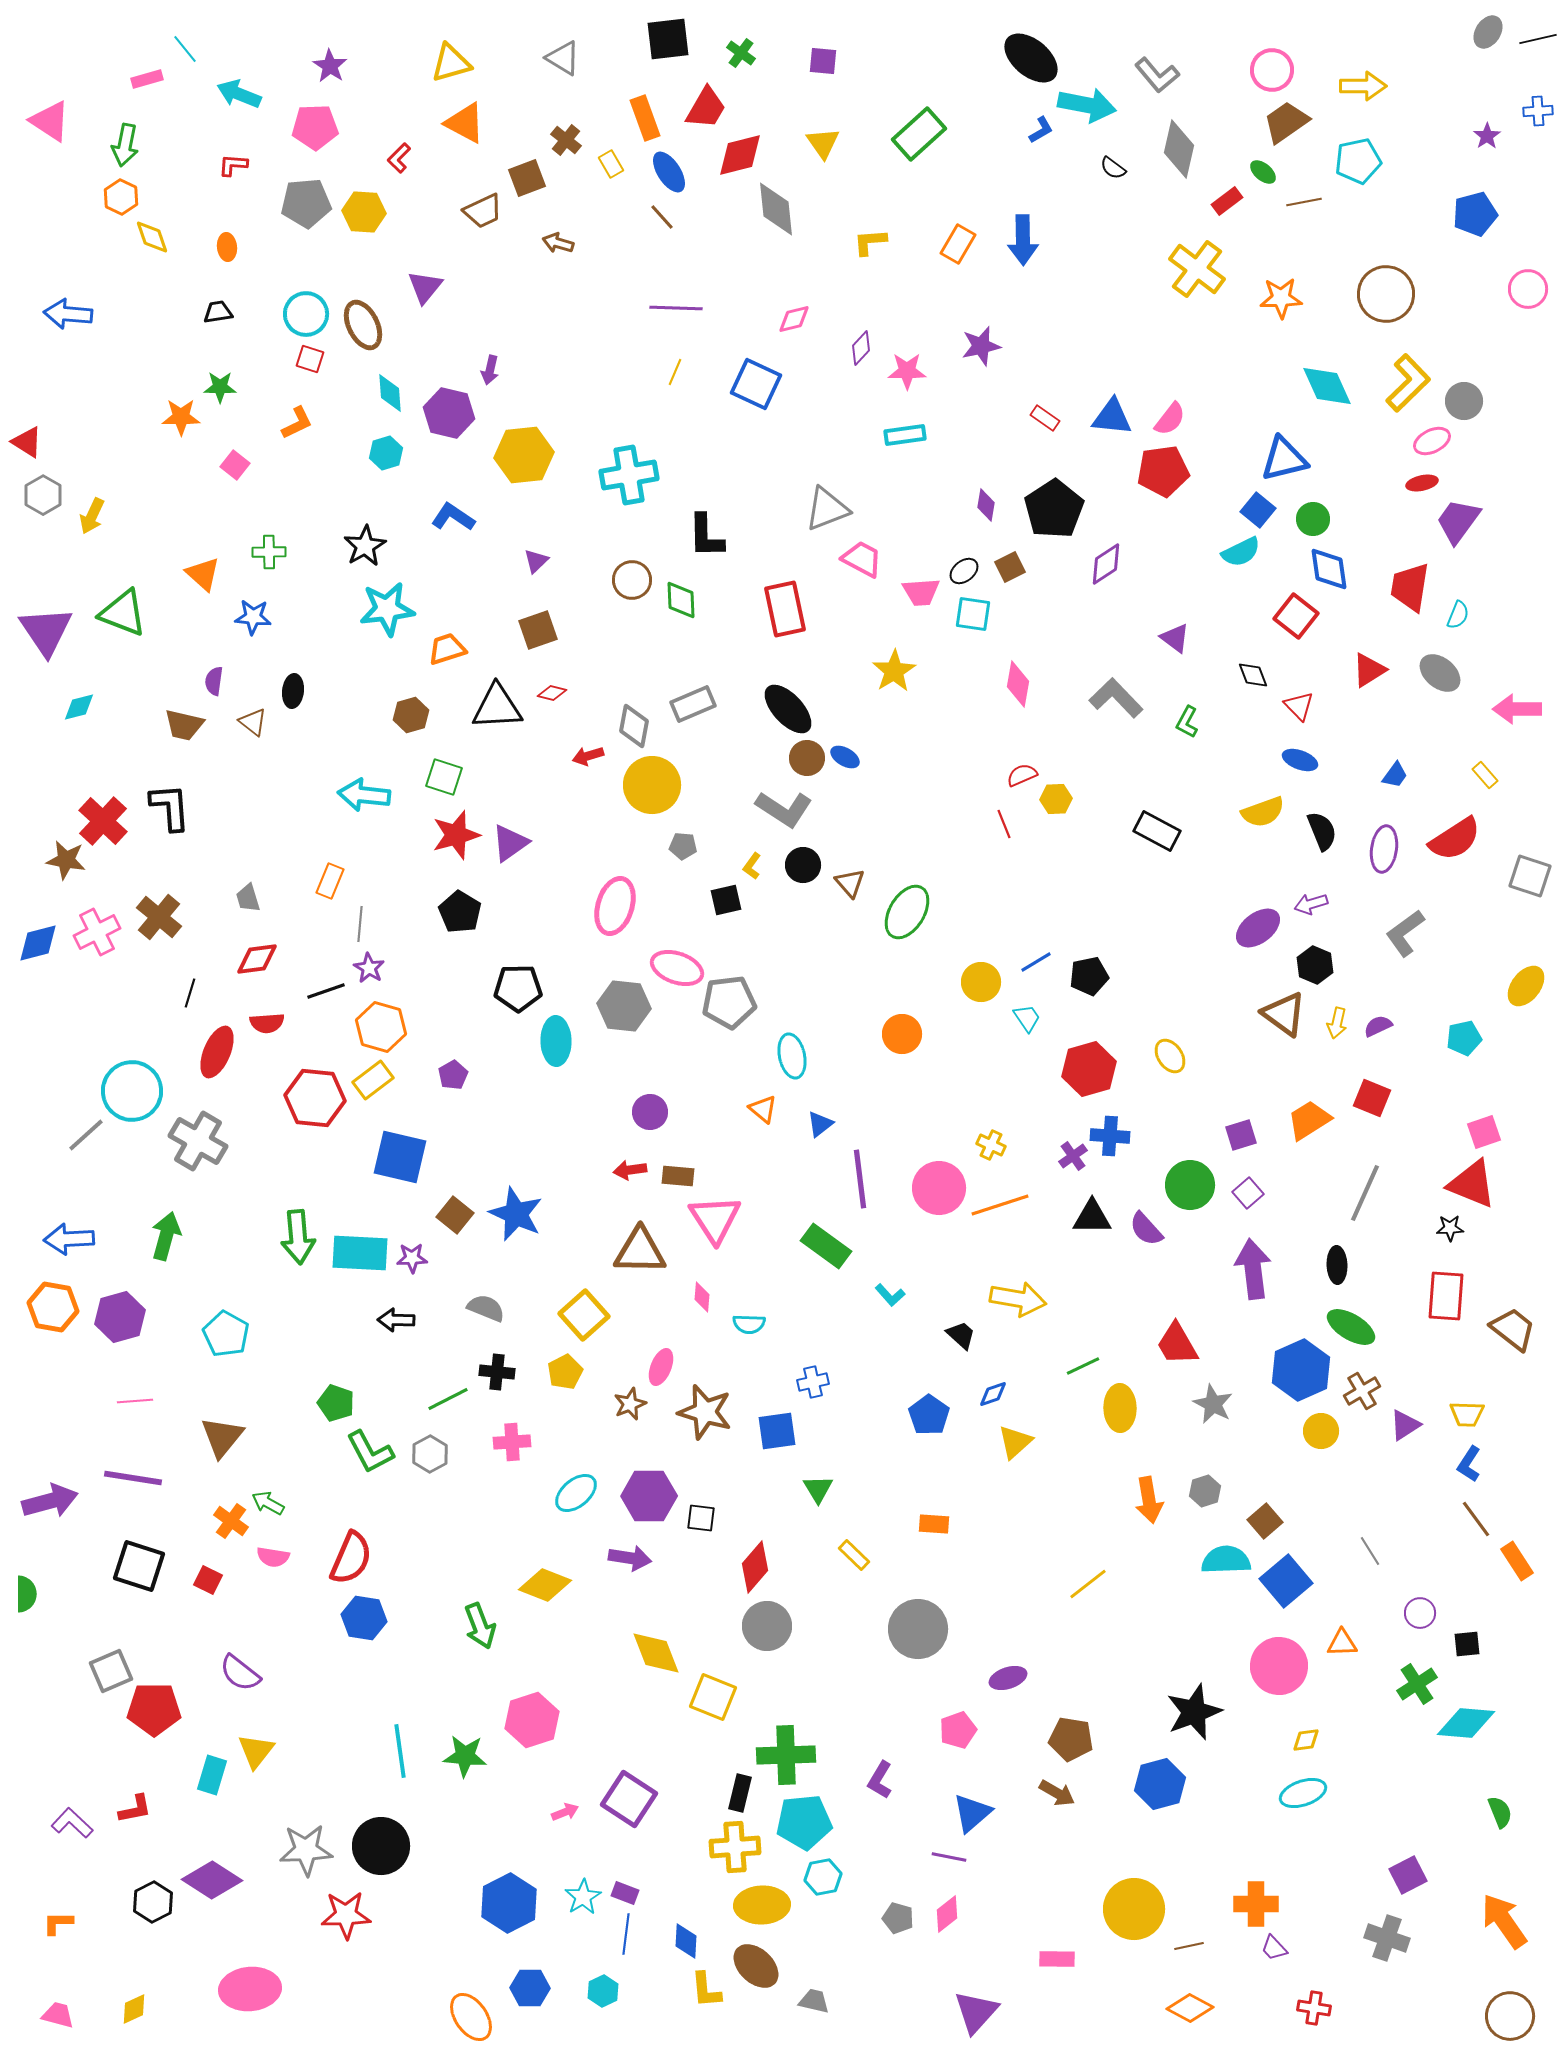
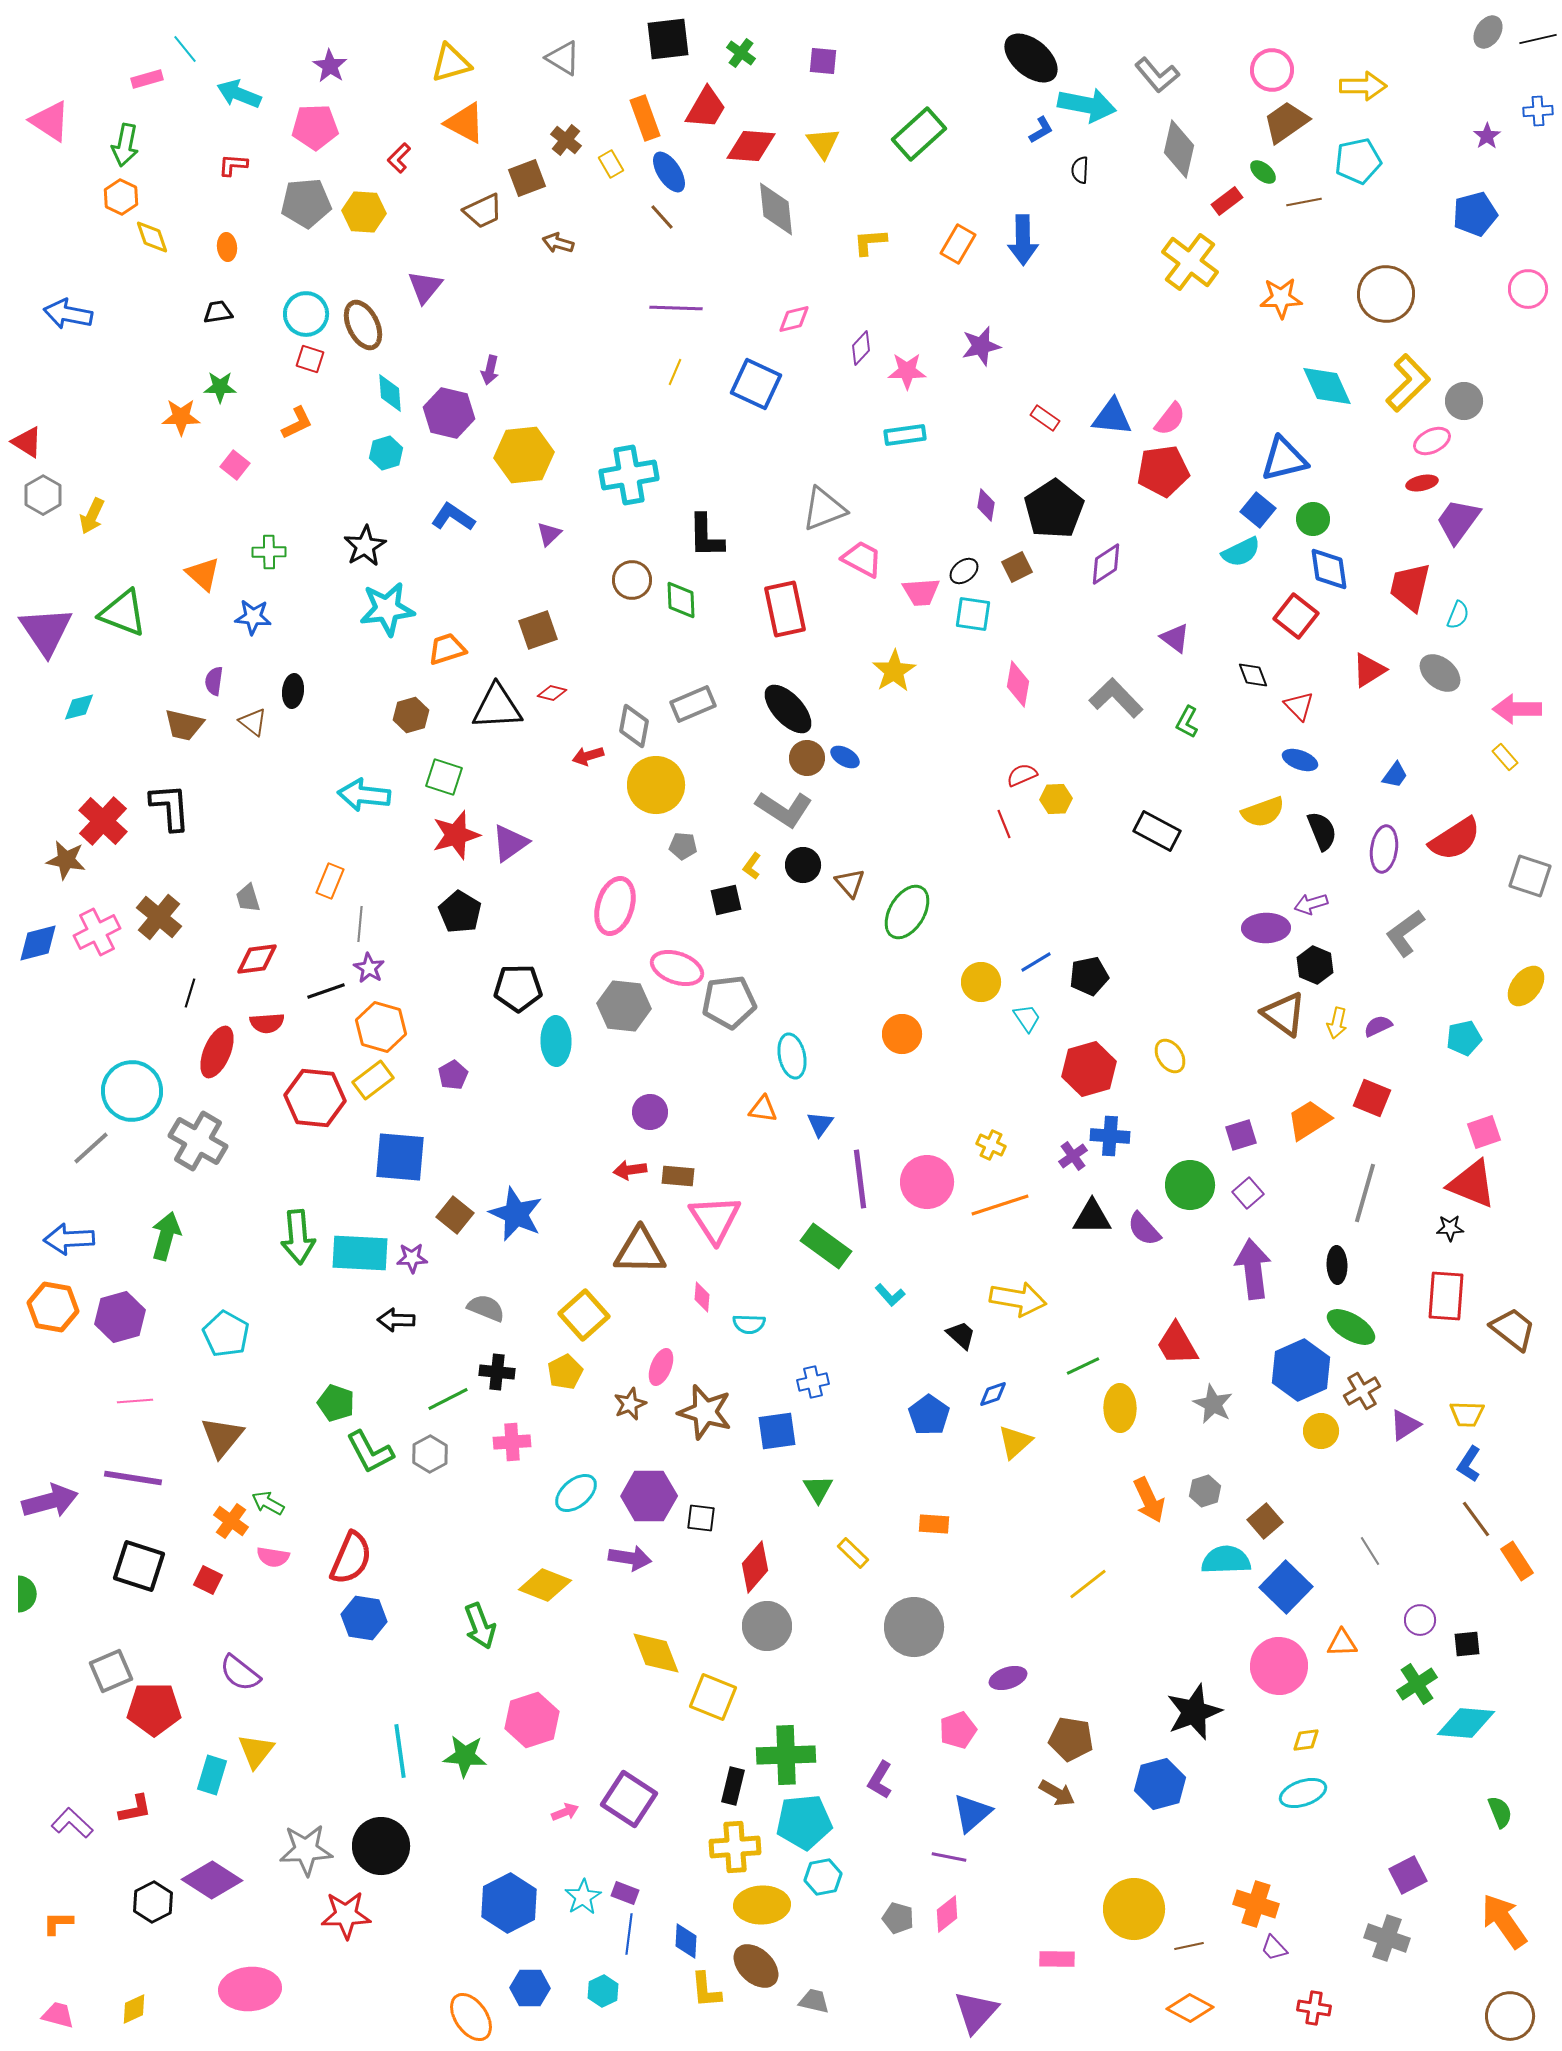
red diamond at (740, 155): moved 11 px right, 9 px up; rotated 18 degrees clockwise
black semicircle at (1113, 168): moved 33 px left, 2 px down; rotated 56 degrees clockwise
yellow cross at (1197, 269): moved 7 px left, 7 px up
blue arrow at (68, 314): rotated 6 degrees clockwise
gray triangle at (827, 509): moved 3 px left
purple triangle at (536, 561): moved 13 px right, 27 px up
brown square at (1010, 567): moved 7 px right
red trapezoid at (1410, 587): rotated 4 degrees clockwise
yellow rectangle at (1485, 775): moved 20 px right, 18 px up
yellow circle at (652, 785): moved 4 px right
purple ellipse at (1258, 928): moved 8 px right; rotated 36 degrees clockwise
orange triangle at (763, 1109): rotated 32 degrees counterclockwise
blue triangle at (820, 1124): rotated 16 degrees counterclockwise
gray line at (86, 1135): moved 5 px right, 13 px down
blue square at (400, 1157): rotated 8 degrees counterclockwise
pink circle at (939, 1188): moved 12 px left, 6 px up
gray line at (1365, 1193): rotated 8 degrees counterclockwise
purple semicircle at (1146, 1229): moved 2 px left
orange arrow at (1149, 1500): rotated 15 degrees counterclockwise
yellow rectangle at (854, 1555): moved 1 px left, 2 px up
blue square at (1286, 1581): moved 6 px down; rotated 6 degrees counterclockwise
purple circle at (1420, 1613): moved 7 px down
gray circle at (918, 1629): moved 4 px left, 2 px up
black rectangle at (740, 1793): moved 7 px left, 7 px up
orange cross at (1256, 1904): rotated 18 degrees clockwise
blue line at (626, 1934): moved 3 px right
